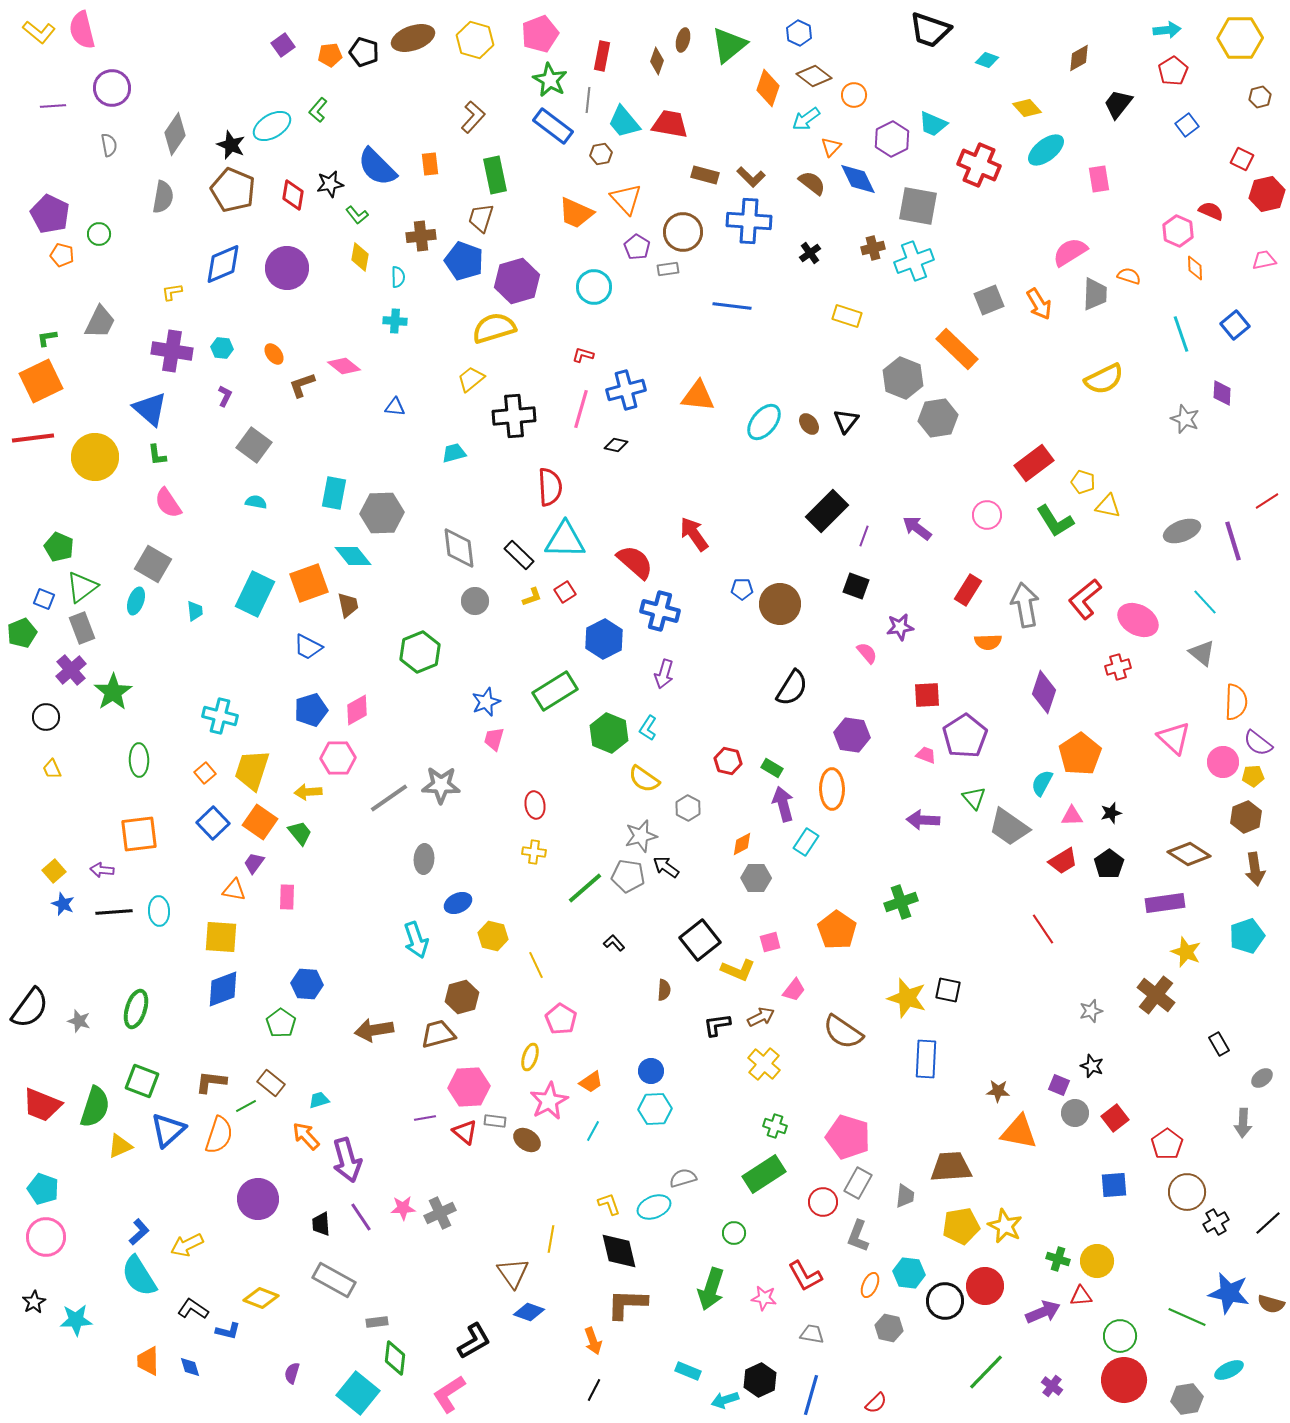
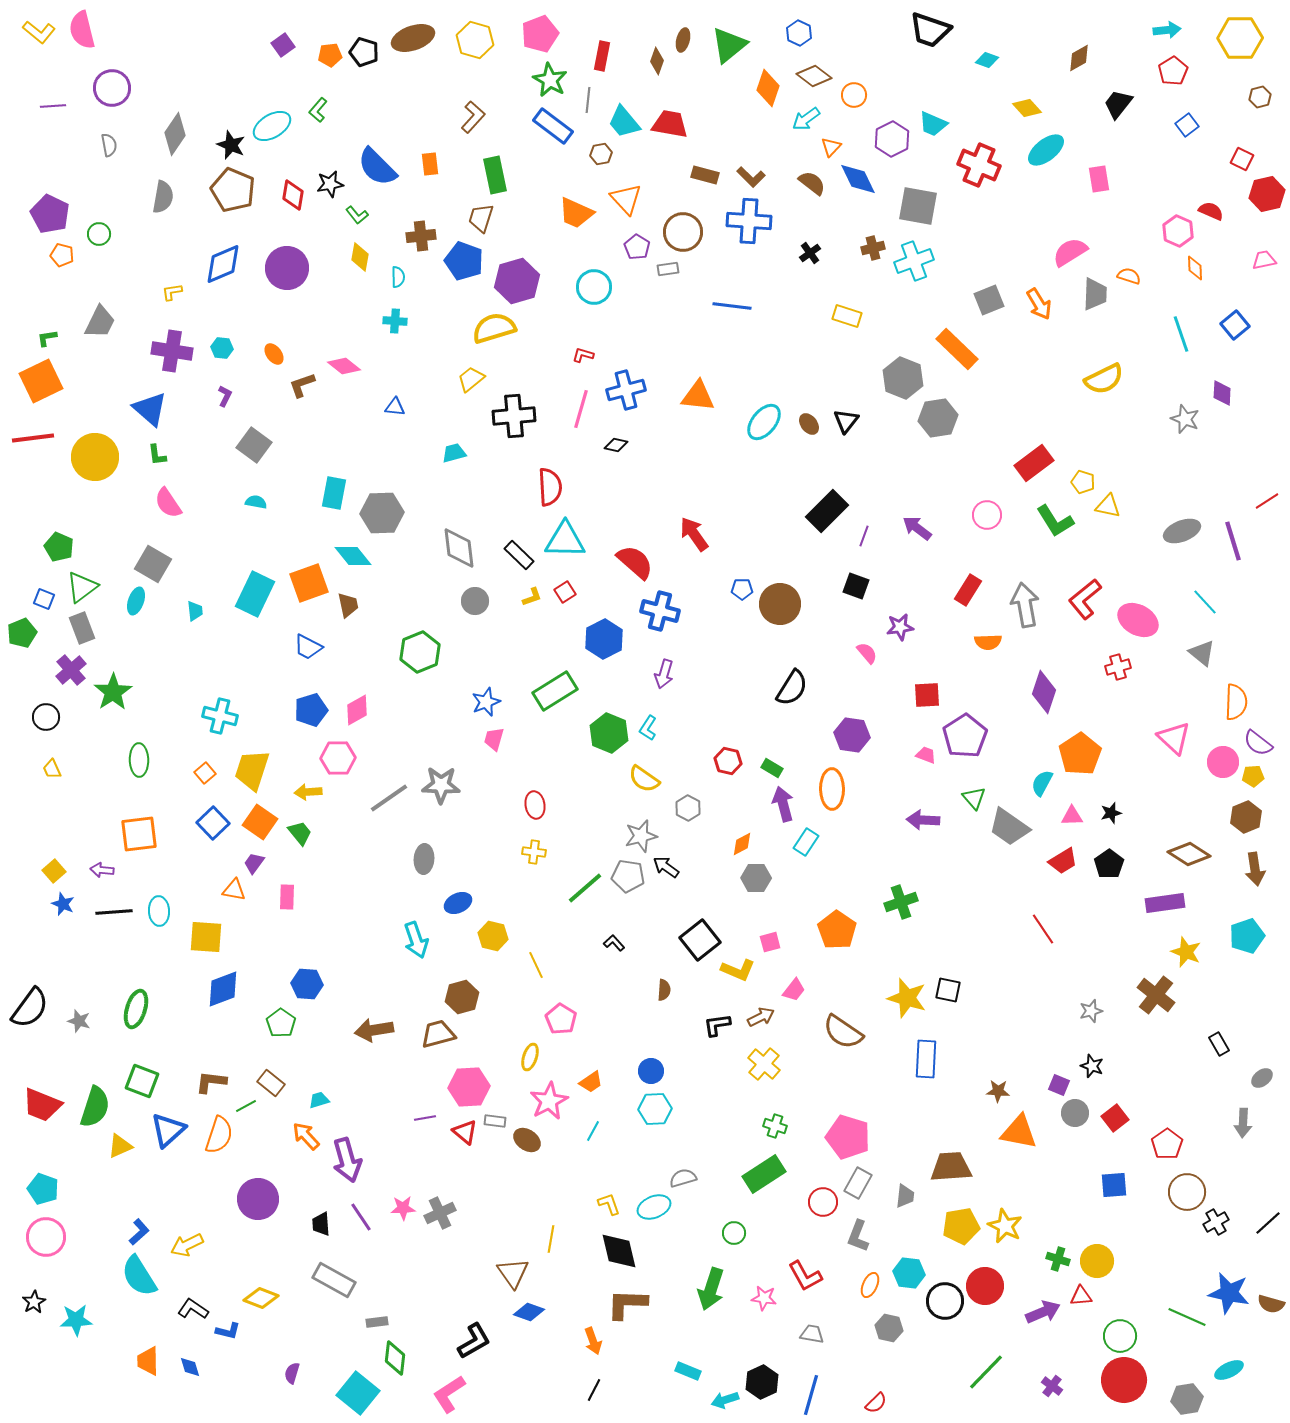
yellow square at (221, 937): moved 15 px left
black hexagon at (760, 1380): moved 2 px right, 2 px down
